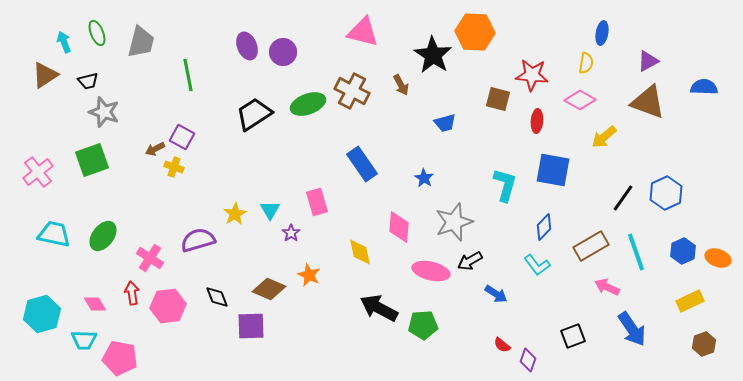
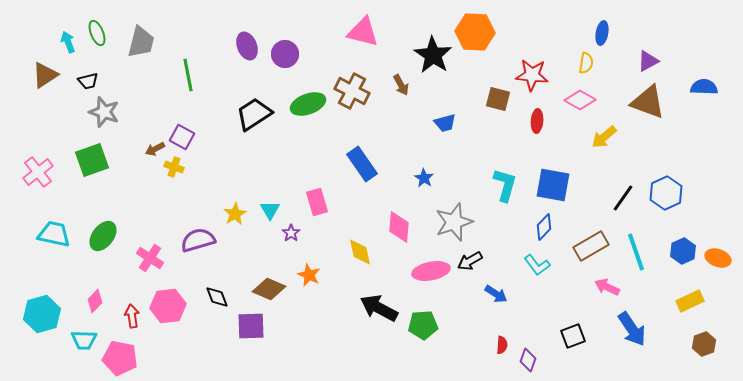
cyan arrow at (64, 42): moved 4 px right
purple circle at (283, 52): moved 2 px right, 2 px down
blue square at (553, 170): moved 15 px down
pink ellipse at (431, 271): rotated 24 degrees counterclockwise
red arrow at (132, 293): moved 23 px down
pink diamond at (95, 304): moved 3 px up; rotated 75 degrees clockwise
red semicircle at (502, 345): rotated 126 degrees counterclockwise
